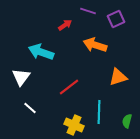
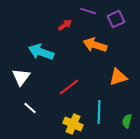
yellow cross: moved 1 px left, 1 px up
